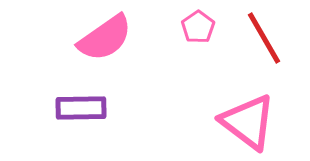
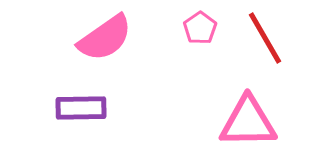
pink pentagon: moved 2 px right, 1 px down
red line: moved 1 px right
pink triangle: rotated 38 degrees counterclockwise
